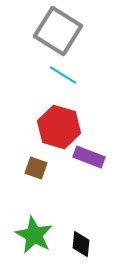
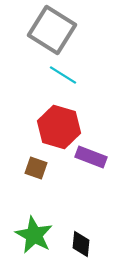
gray square: moved 6 px left, 1 px up
purple rectangle: moved 2 px right
